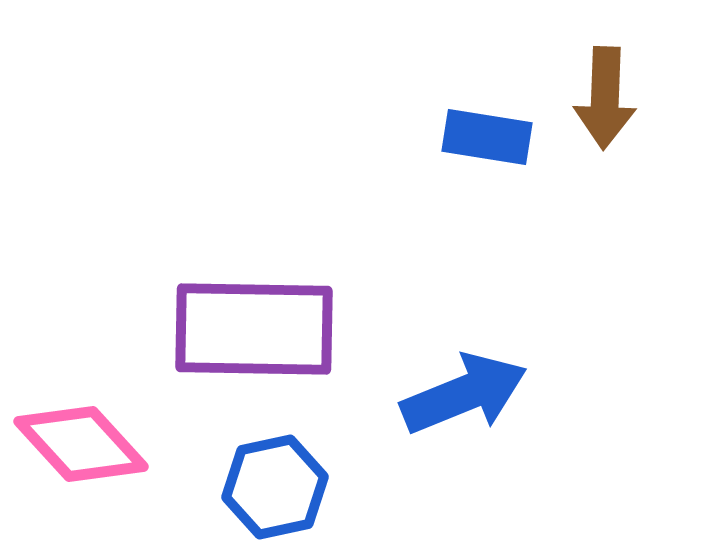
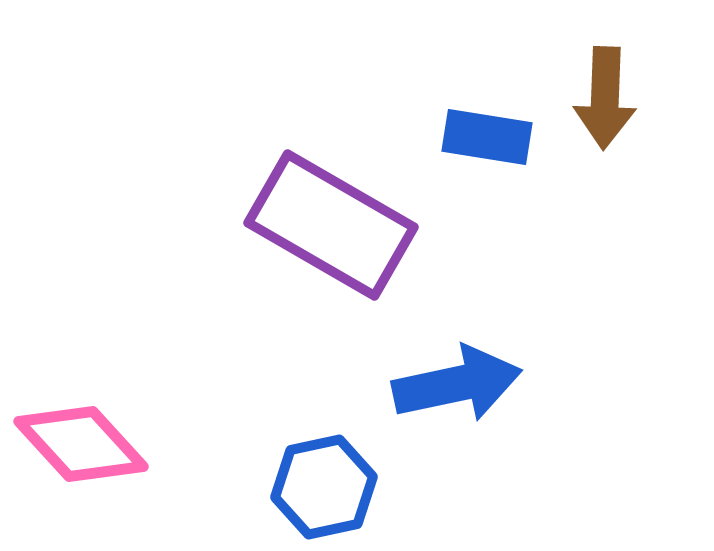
purple rectangle: moved 77 px right, 104 px up; rotated 29 degrees clockwise
blue arrow: moved 7 px left, 10 px up; rotated 10 degrees clockwise
blue hexagon: moved 49 px right
